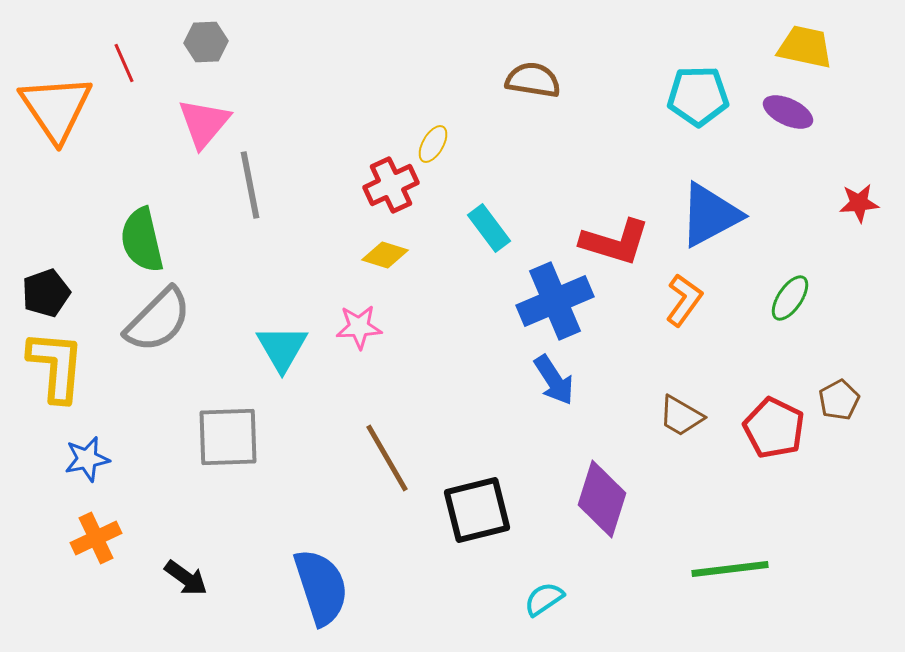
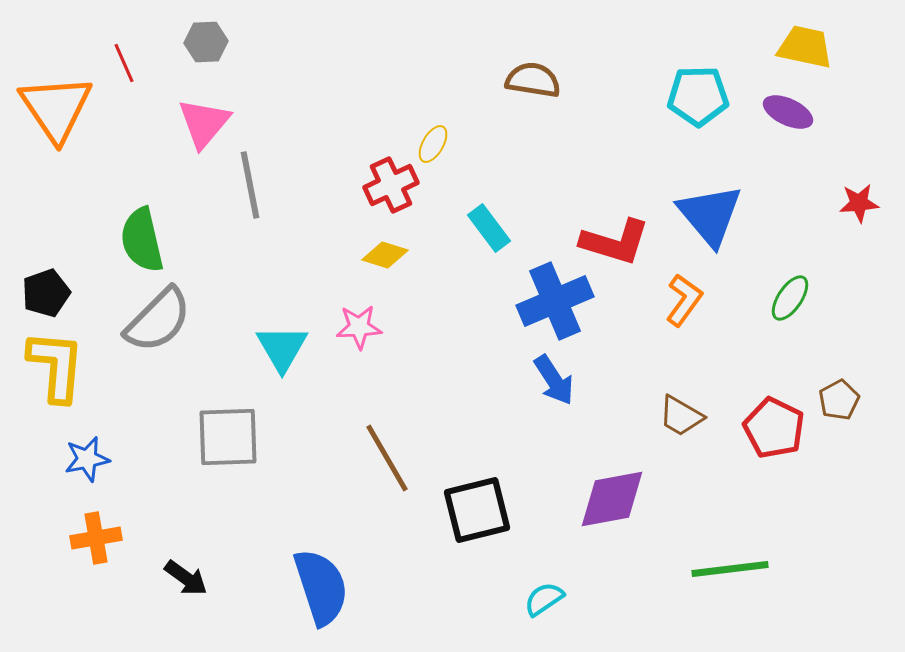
blue triangle: rotated 42 degrees counterclockwise
purple diamond: moved 10 px right; rotated 62 degrees clockwise
orange cross: rotated 15 degrees clockwise
